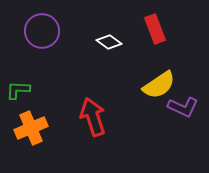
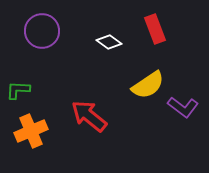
yellow semicircle: moved 11 px left
purple L-shape: rotated 12 degrees clockwise
red arrow: moved 4 px left, 1 px up; rotated 33 degrees counterclockwise
orange cross: moved 3 px down
